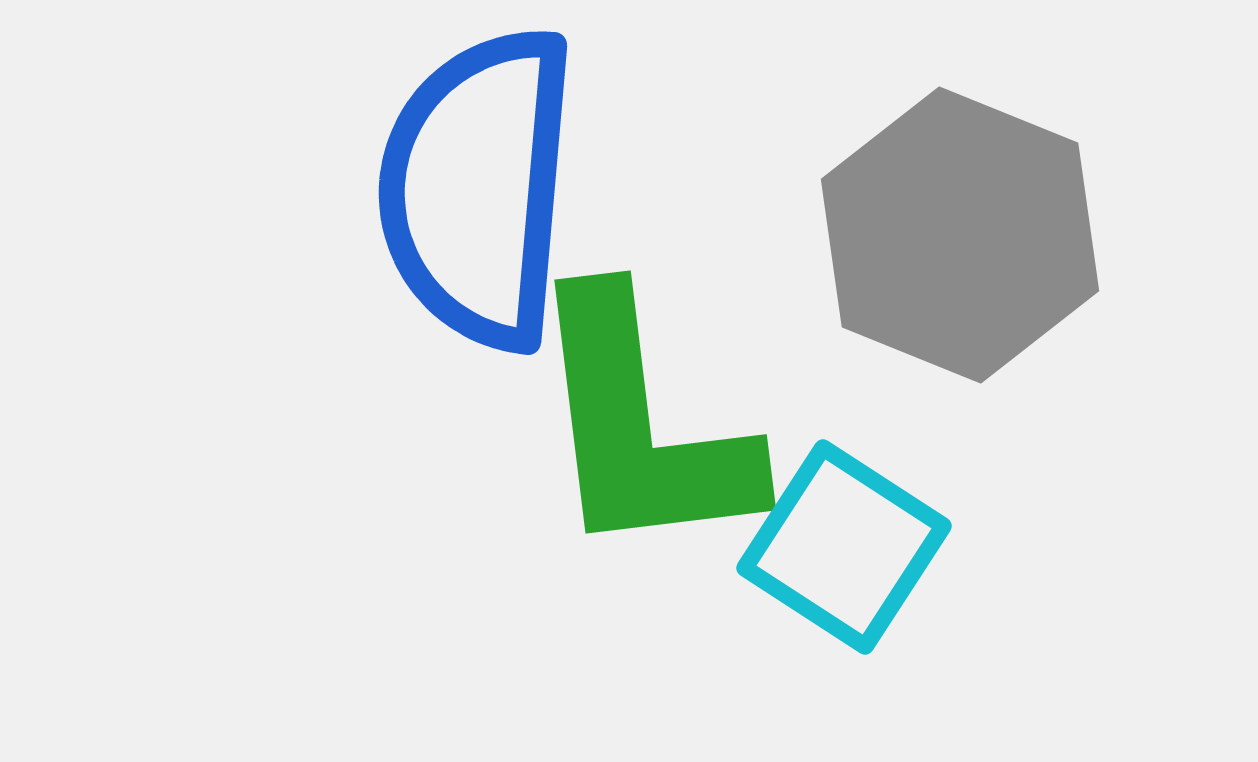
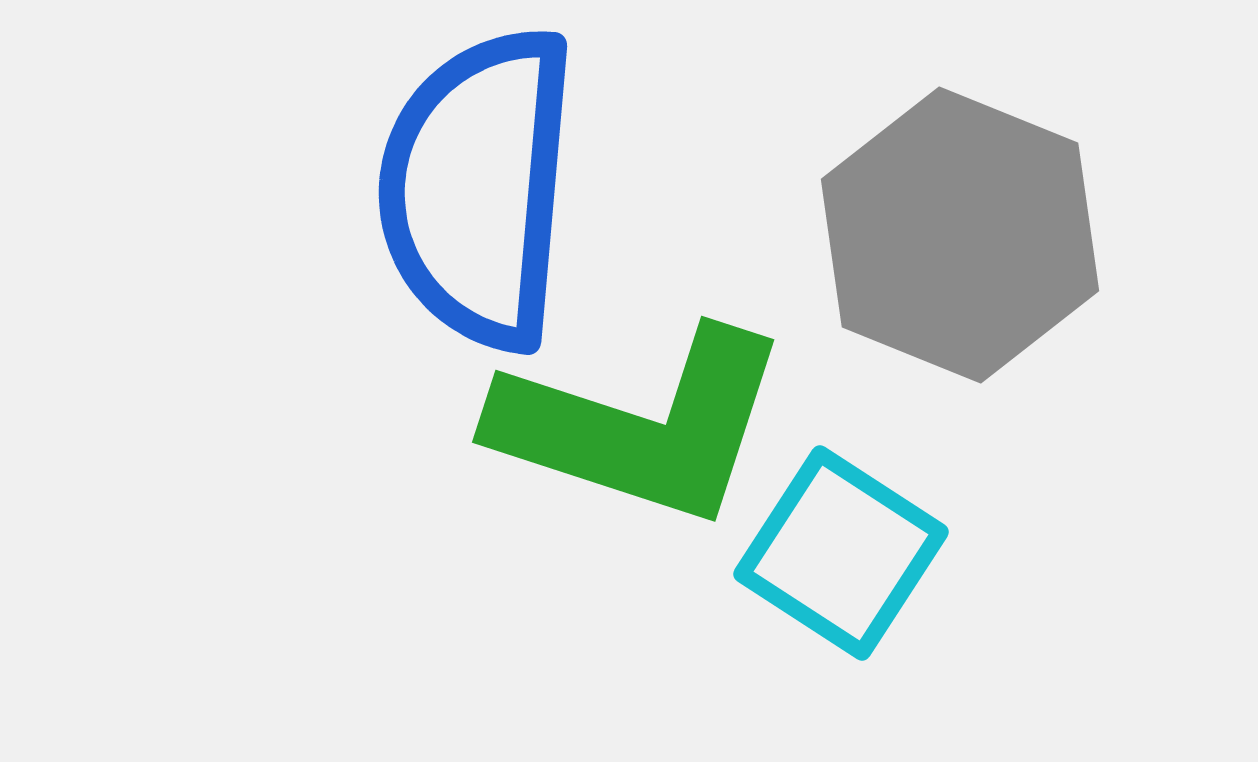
green L-shape: rotated 65 degrees counterclockwise
cyan square: moved 3 px left, 6 px down
